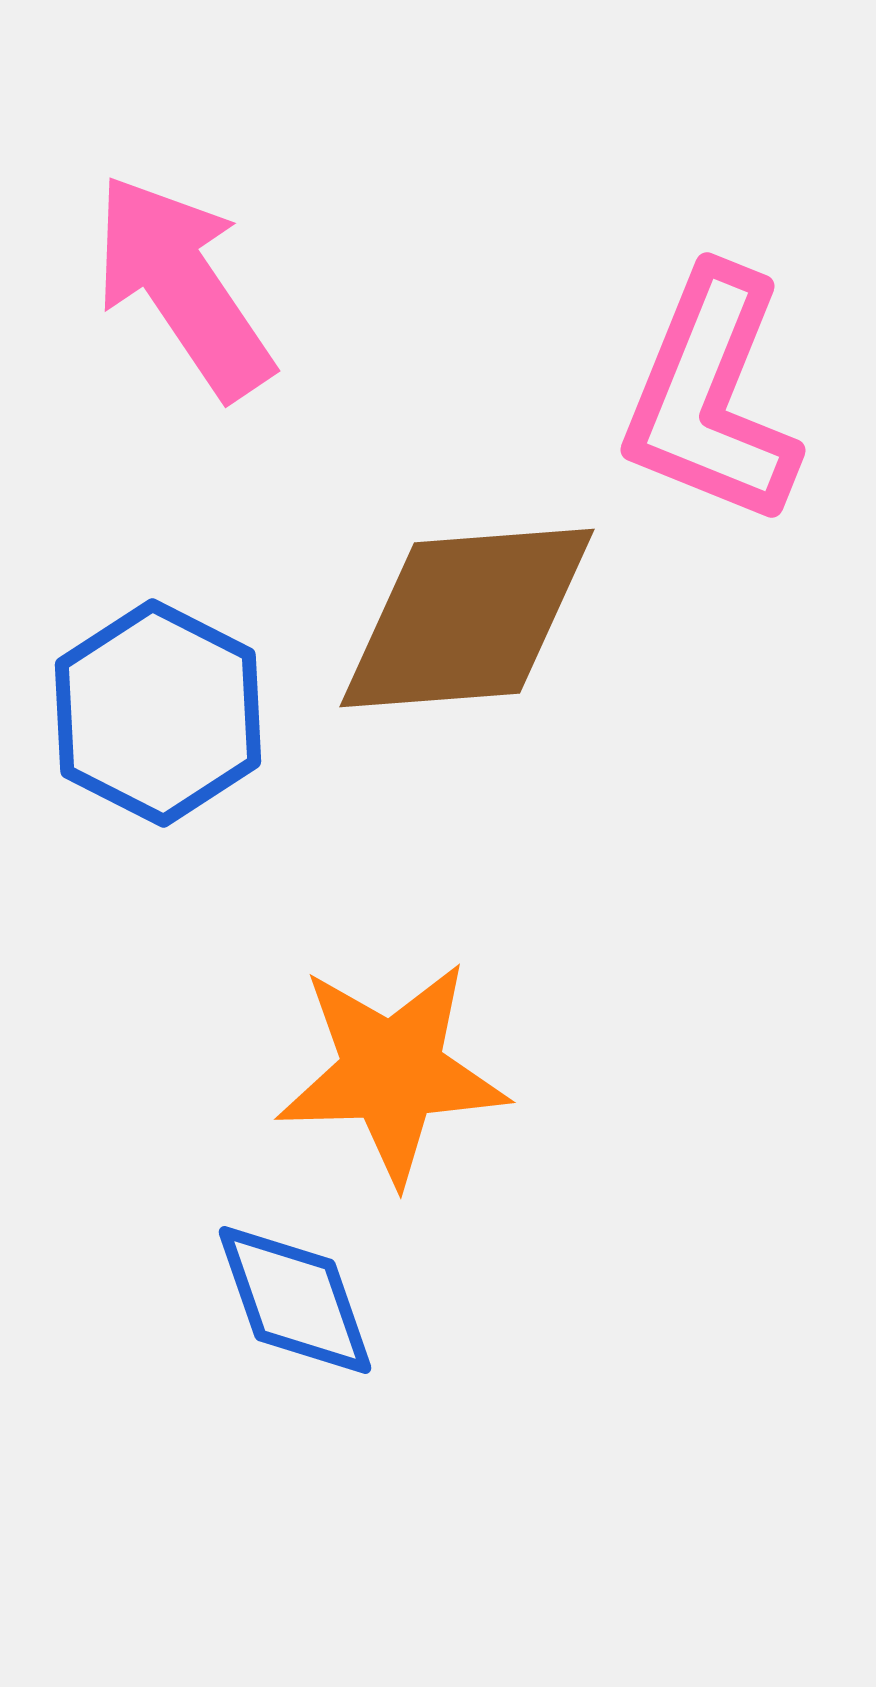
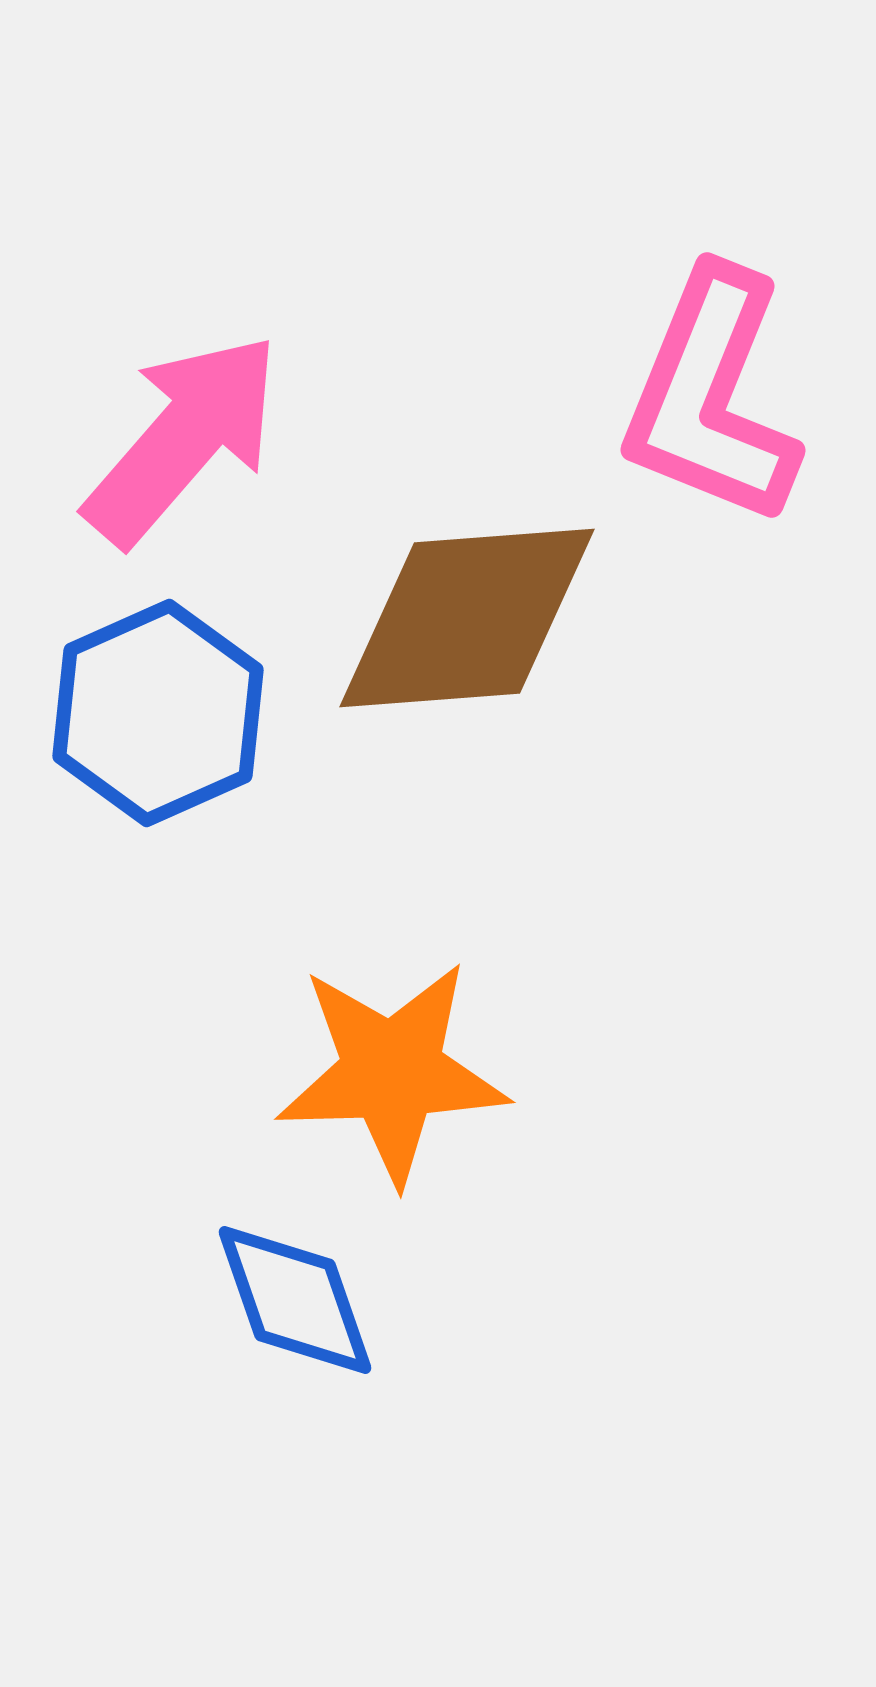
pink arrow: moved 153 px down; rotated 75 degrees clockwise
blue hexagon: rotated 9 degrees clockwise
